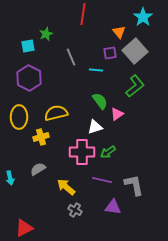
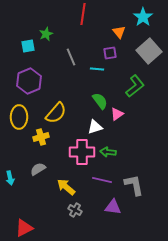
gray square: moved 14 px right
cyan line: moved 1 px right, 1 px up
purple hexagon: moved 3 px down; rotated 10 degrees clockwise
yellow semicircle: rotated 145 degrees clockwise
green arrow: rotated 42 degrees clockwise
